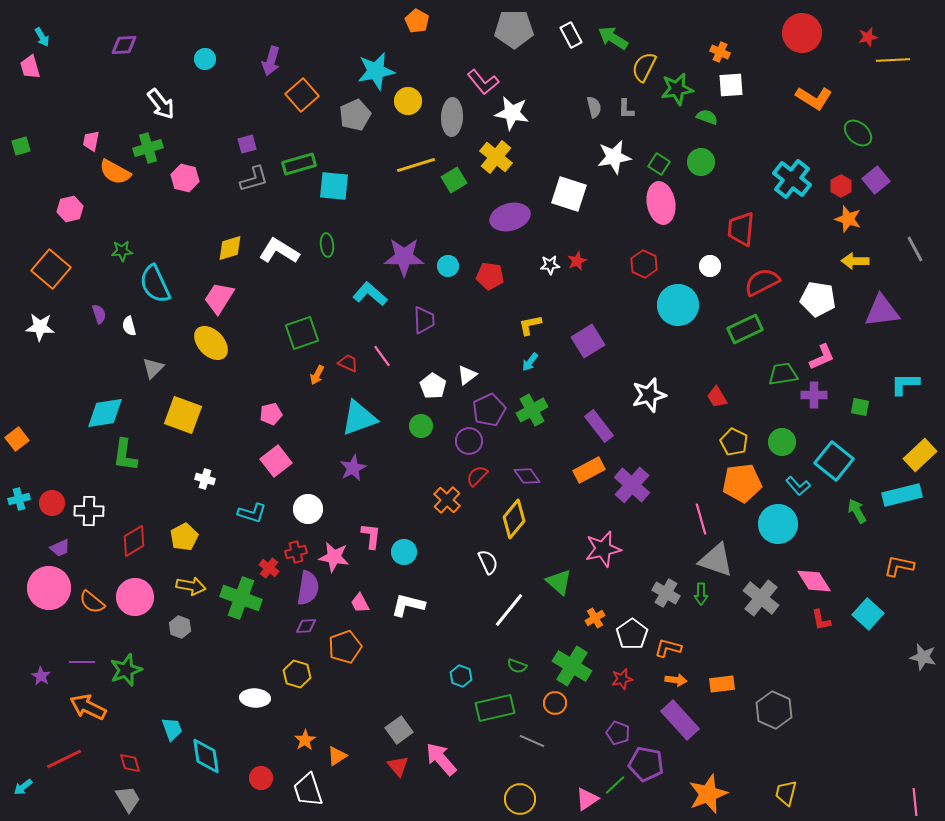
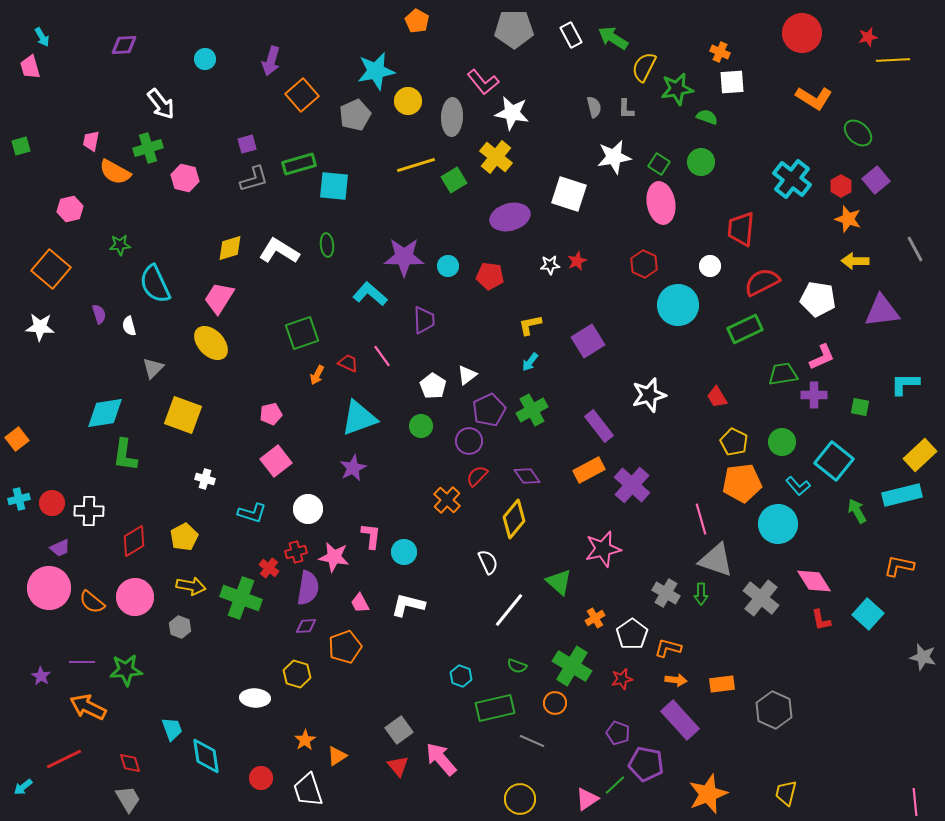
white square at (731, 85): moved 1 px right, 3 px up
green star at (122, 251): moved 2 px left, 6 px up
green star at (126, 670): rotated 16 degrees clockwise
